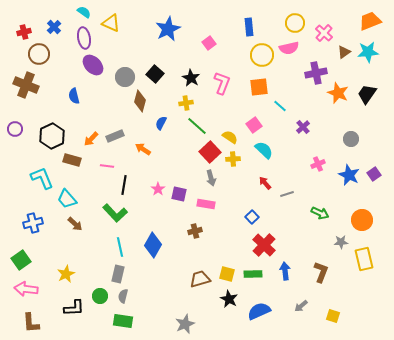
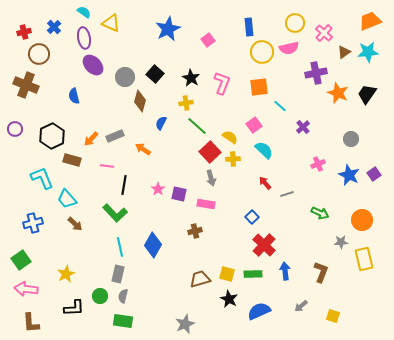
pink square at (209, 43): moved 1 px left, 3 px up
yellow circle at (262, 55): moved 3 px up
